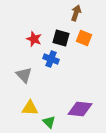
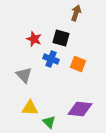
orange square: moved 6 px left, 26 px down
